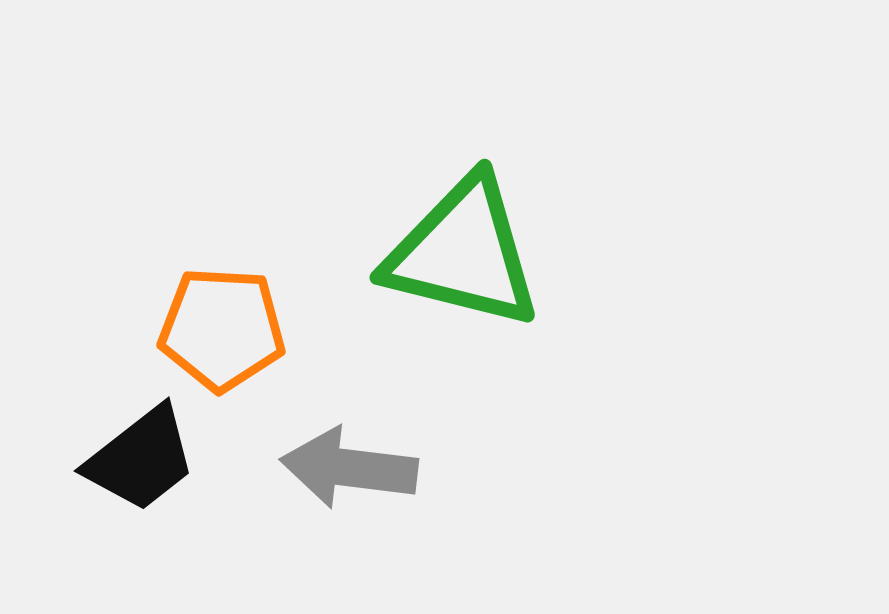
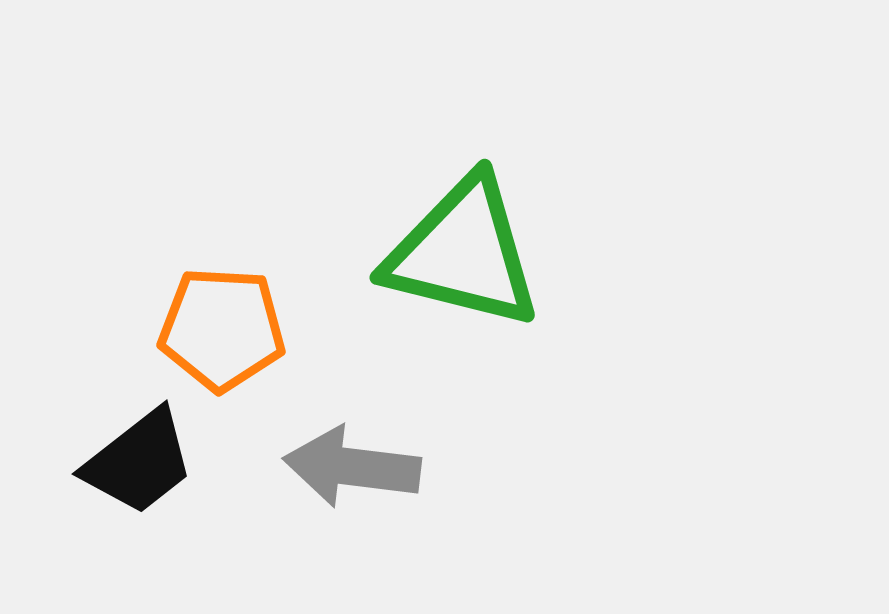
black trapezoid: moved 2 px left, 3 px down
gray arrow: moved 3 px right, 1 px up
